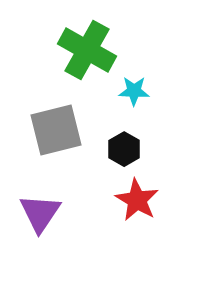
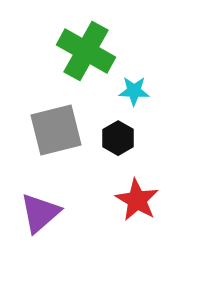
green cross: moved 1 px left, 1 px down
black hexagon: moved 6 px left, 11 px up
purple triangle: rotated 15 degrees clockwise
